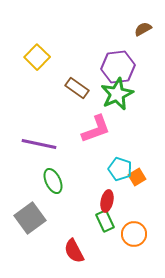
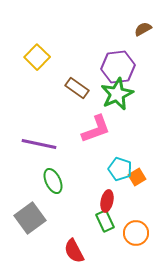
orange circle: moved 2 px right, 1 px up
